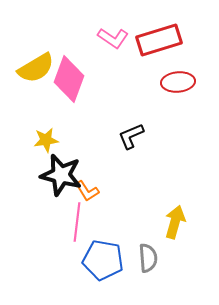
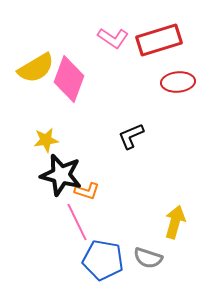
orange L-shape: rotated 40 degrees counterclockwise
pink line: rotated 33 degrees counterclockwise
gray semicircle: rotated 112 degrees clockwise
